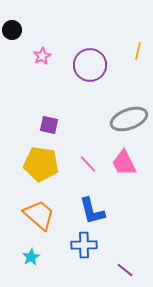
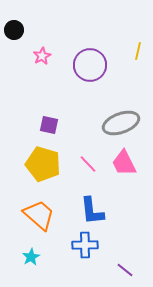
black circle: moved 2 px right
gray ellipse: moved 8 px left, 4 px down
yellow pentagon: moved 2 px right; rotated 8 degrees clockwise
blue L-shape: rotated 8 degrees clockwise
blue cross: moved 1 px right
